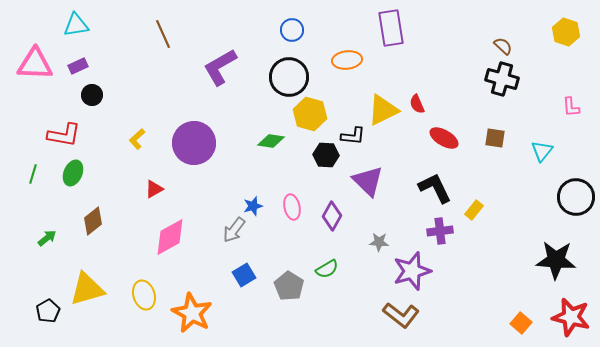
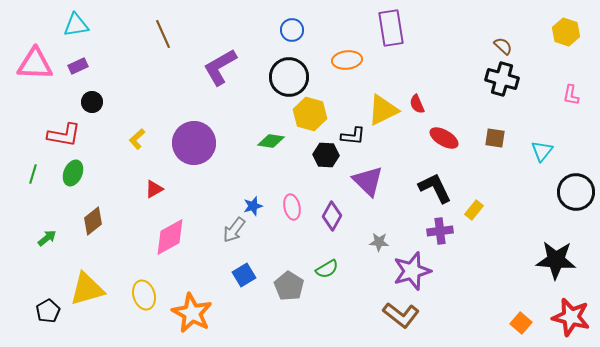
black circle at (92, 95): moved 7 px down
pink L-shape at (571, 107): moved 12 px up; rotated 15 degrees clockwise
black circle at (576, 197): moved 5 px up
